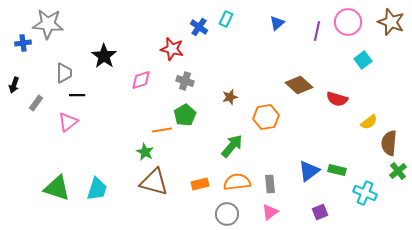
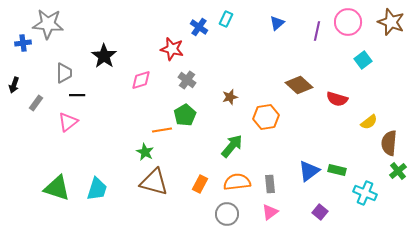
gray cross at (185, 81): moved 2 px right, 1 px up; rotated 18 degrees clockwise
orange rectangle at (200, 184): rotated 48 degrees counterclockwise
purple square at (320, 212): rotated 28 degrees counterclockwise
